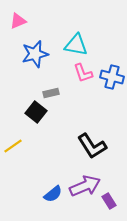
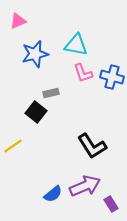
purple rectangle: moved 2 px right, 3 px down
